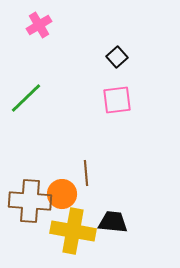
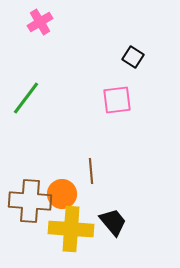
pink cross: moved 1 px right, 3 px up
black square: moved 16 px right; rotated 15 degrees counterclockwise
green line: rotated 9 degrees counterclockwise
brown line: moved 5 px right, 2 px up
black trapezoid: rotated 44 degrees clockwise
yellow cross: moved 2 px left, 2 px up; rotated 6 degrees counterclockwise
